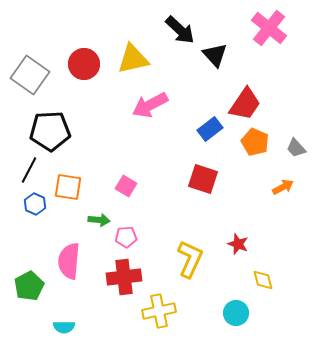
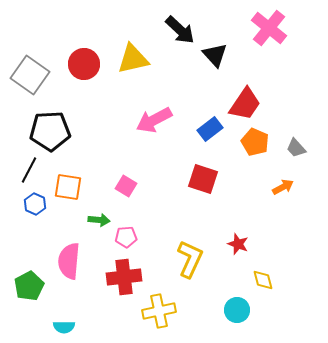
pink arrow: moved 4 px right, 15 px down
cyan circle: moved 1 px right, 3 px up
